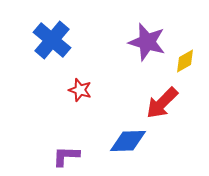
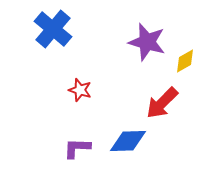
blue cross: moved 1 px right, 11 px up
purple L-shape: moved 11 px right, 8 px up
